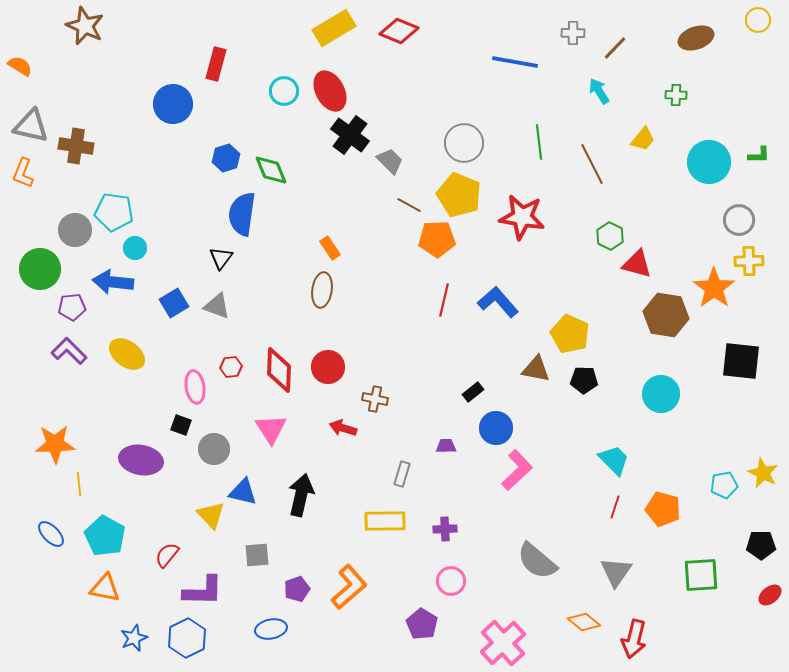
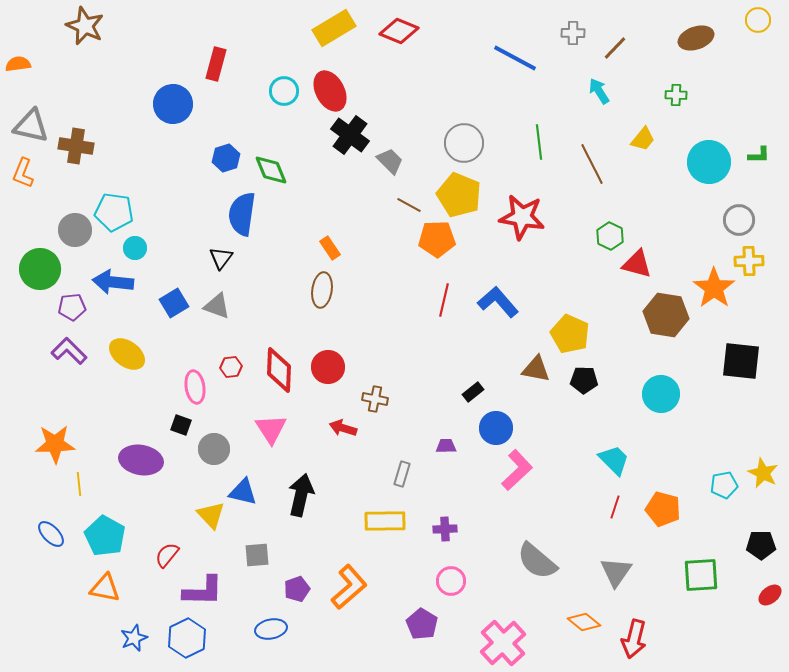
blue line at (515, 62): moved 4 px up; rotated 18 degrees clockwise
orange semicircle at (20, 66): moved 2 px left, 2 px up; rotated 40 degrees counterclockwise
